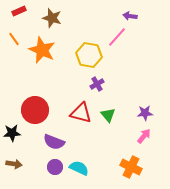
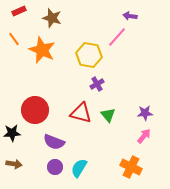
cyan semicircle: rotated 84 degrees counterclockwise
